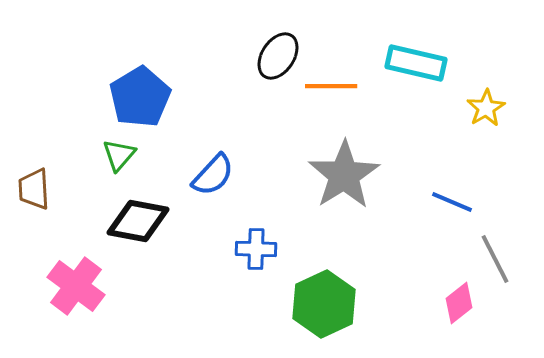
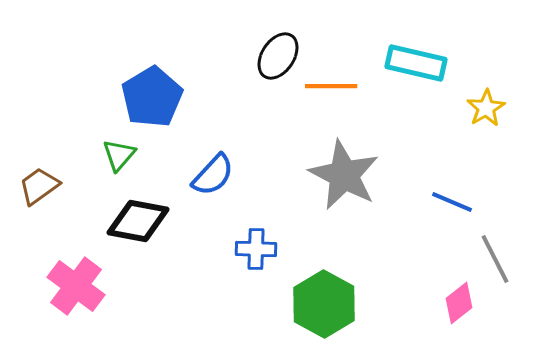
blue pentagon: moved 12 px right
gray star: rotated 12 degrees counterclockwise
brown trapezoid: moved 5 px right, 3 px up; rotated 57 degrees clockwise
green hexagon: rotated 6 degrees counterclockwise
